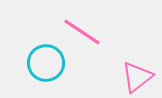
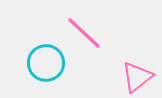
pink line: moved 2 px right, 1 px down; rotated 9 degrees clockwise
